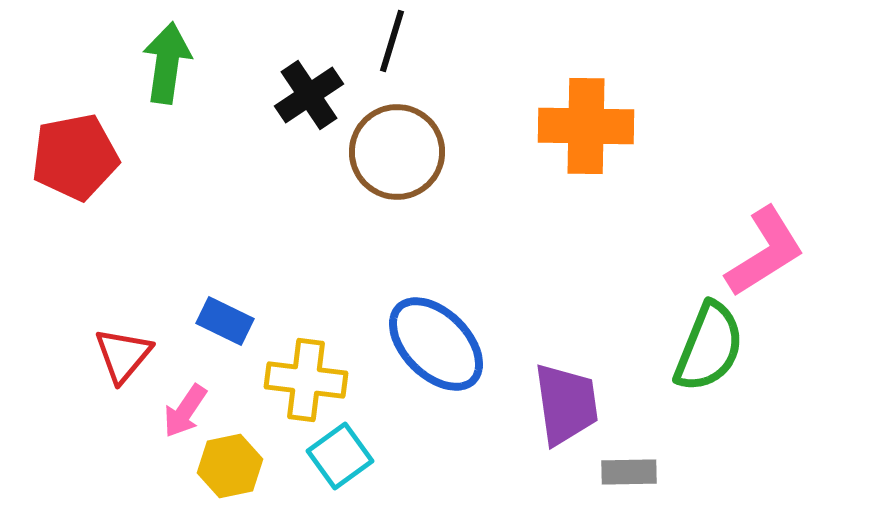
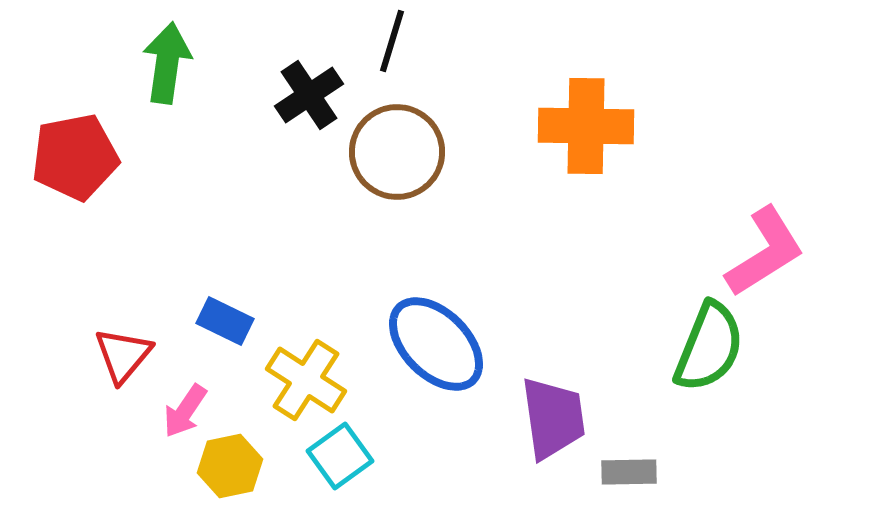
yellow cross: rotated 26 degrees clockwise
purple trapezoid: moved 13 px left, 14 px down
